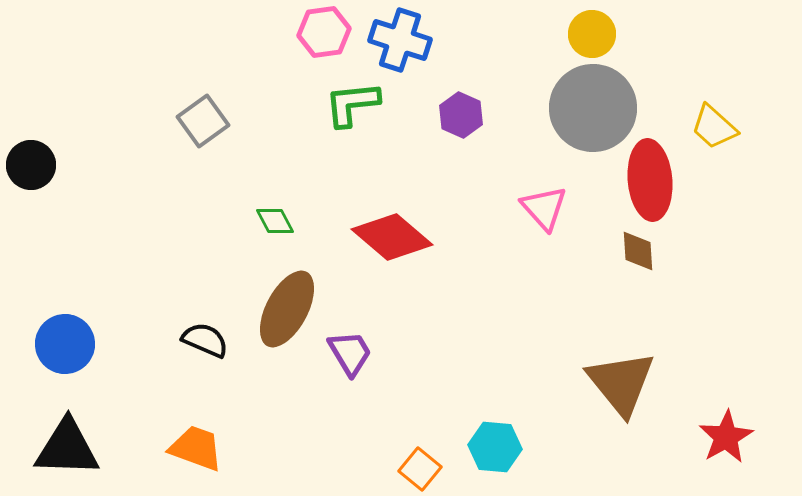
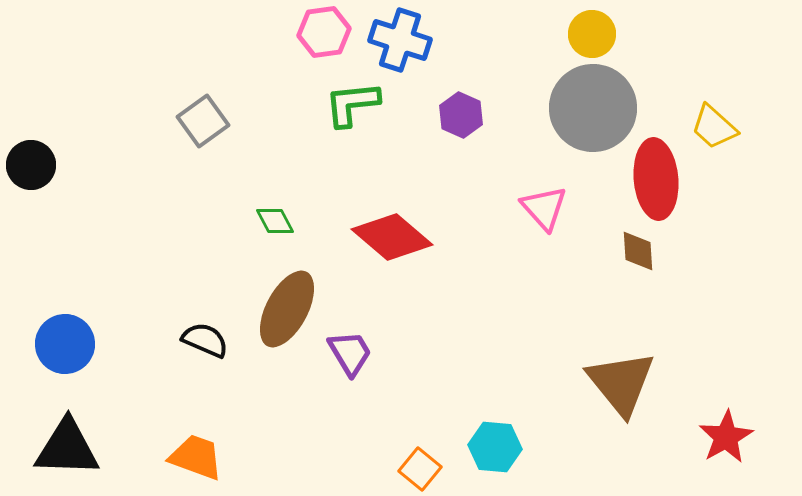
red ellipse: moved 6 px right, 1 px up
orange trapezoid: moved 9 px down
